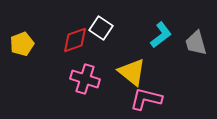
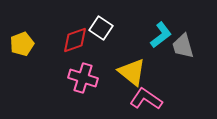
gray trapezoid: moved 13 px left, 3 px down
pink cross: moved 2 px left, 1 px up
pink L-shape: rotated 20 degrees clockwise
